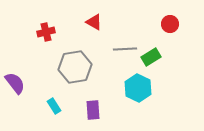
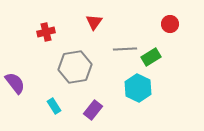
red triangle: rotated 36 degrees clockwise
purple rectangle: rotated 42 degrees clockwise
